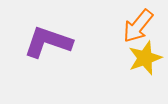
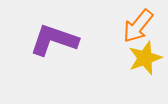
purple L-shape: moved 6 px right, 2 px up
